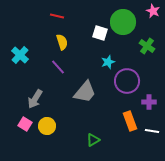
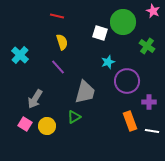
gray trapezoid: rotated 25 degrees counterclockwise
green triangle: moved 19 px left, 23 px up
